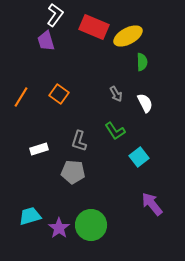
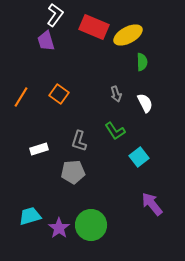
yellow ellipse: moved 1 px up
gray arrow: rotated 14 degrees clockwise
gray pentagon: rotated 10 degrees counterclockwise
